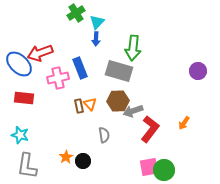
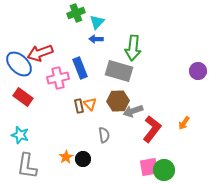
green cross: rotated 12 degrees clockwise
blue arrow: rotated 88 degrees clockwise
red rectangle: moved 1 px left, 1 px up; rotated 30 degrees clockwise
red L-shape: moved 2 px right
black circle: moved 2 px up
